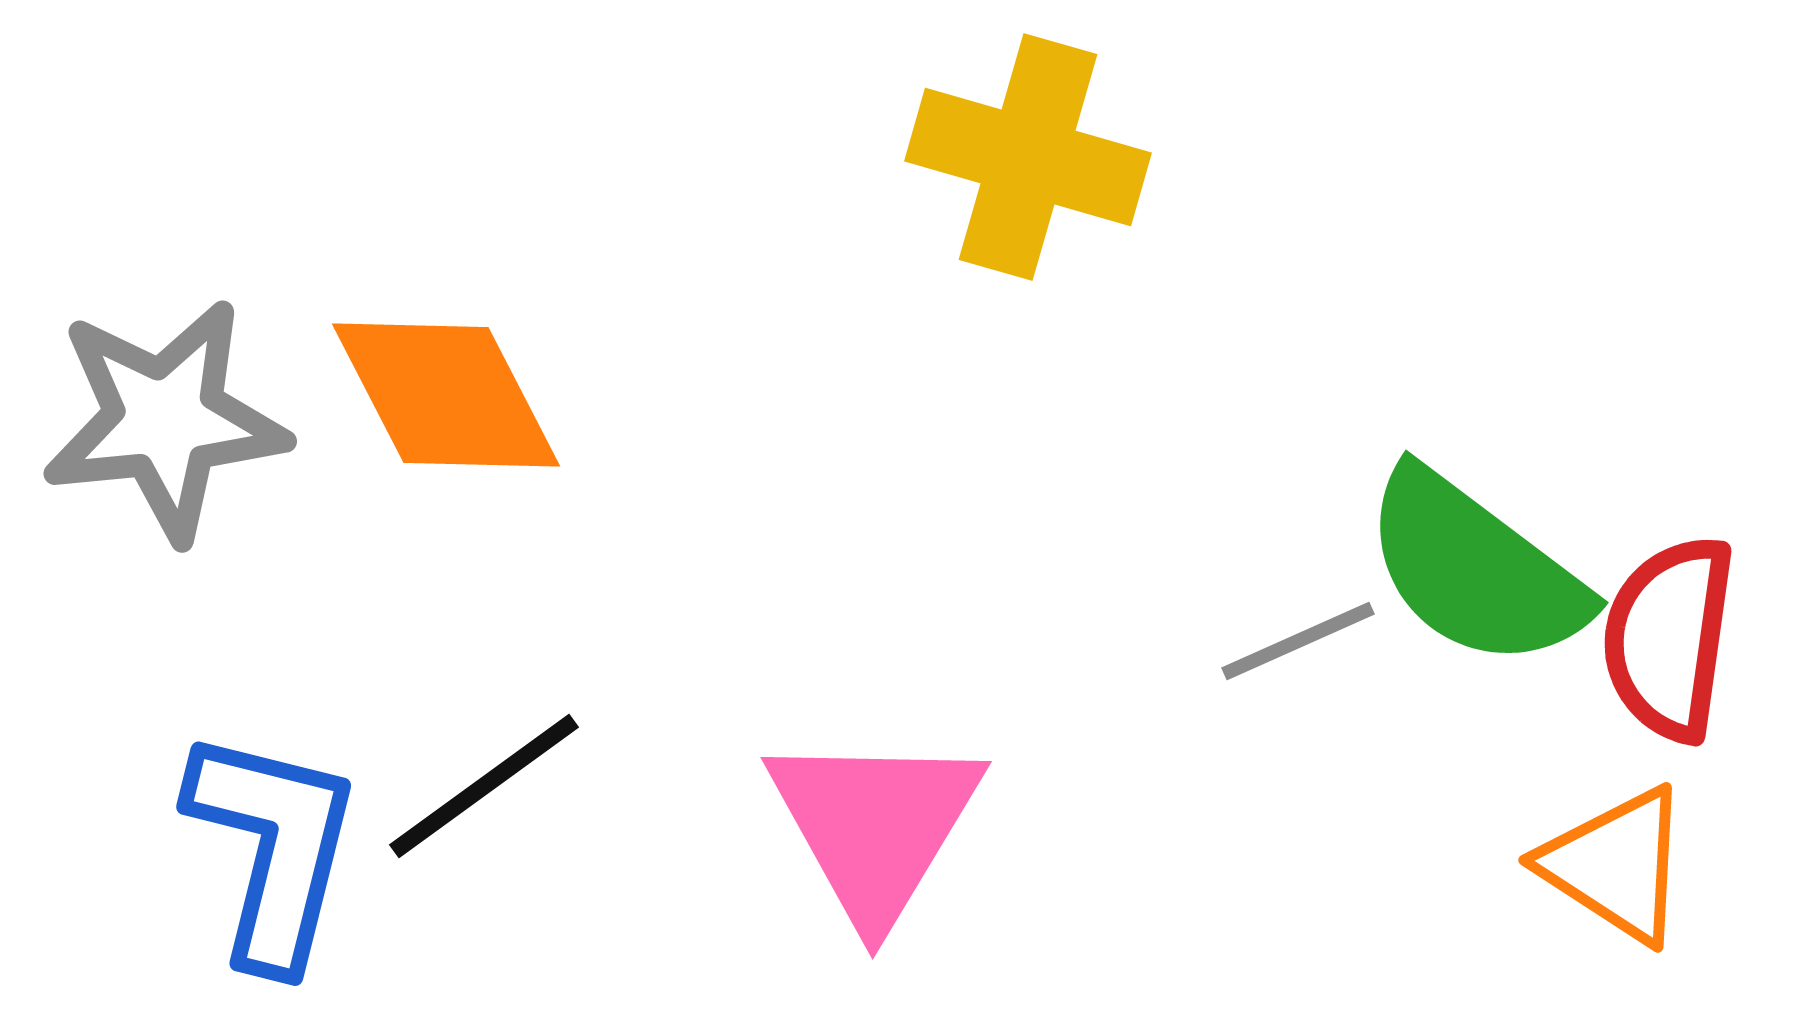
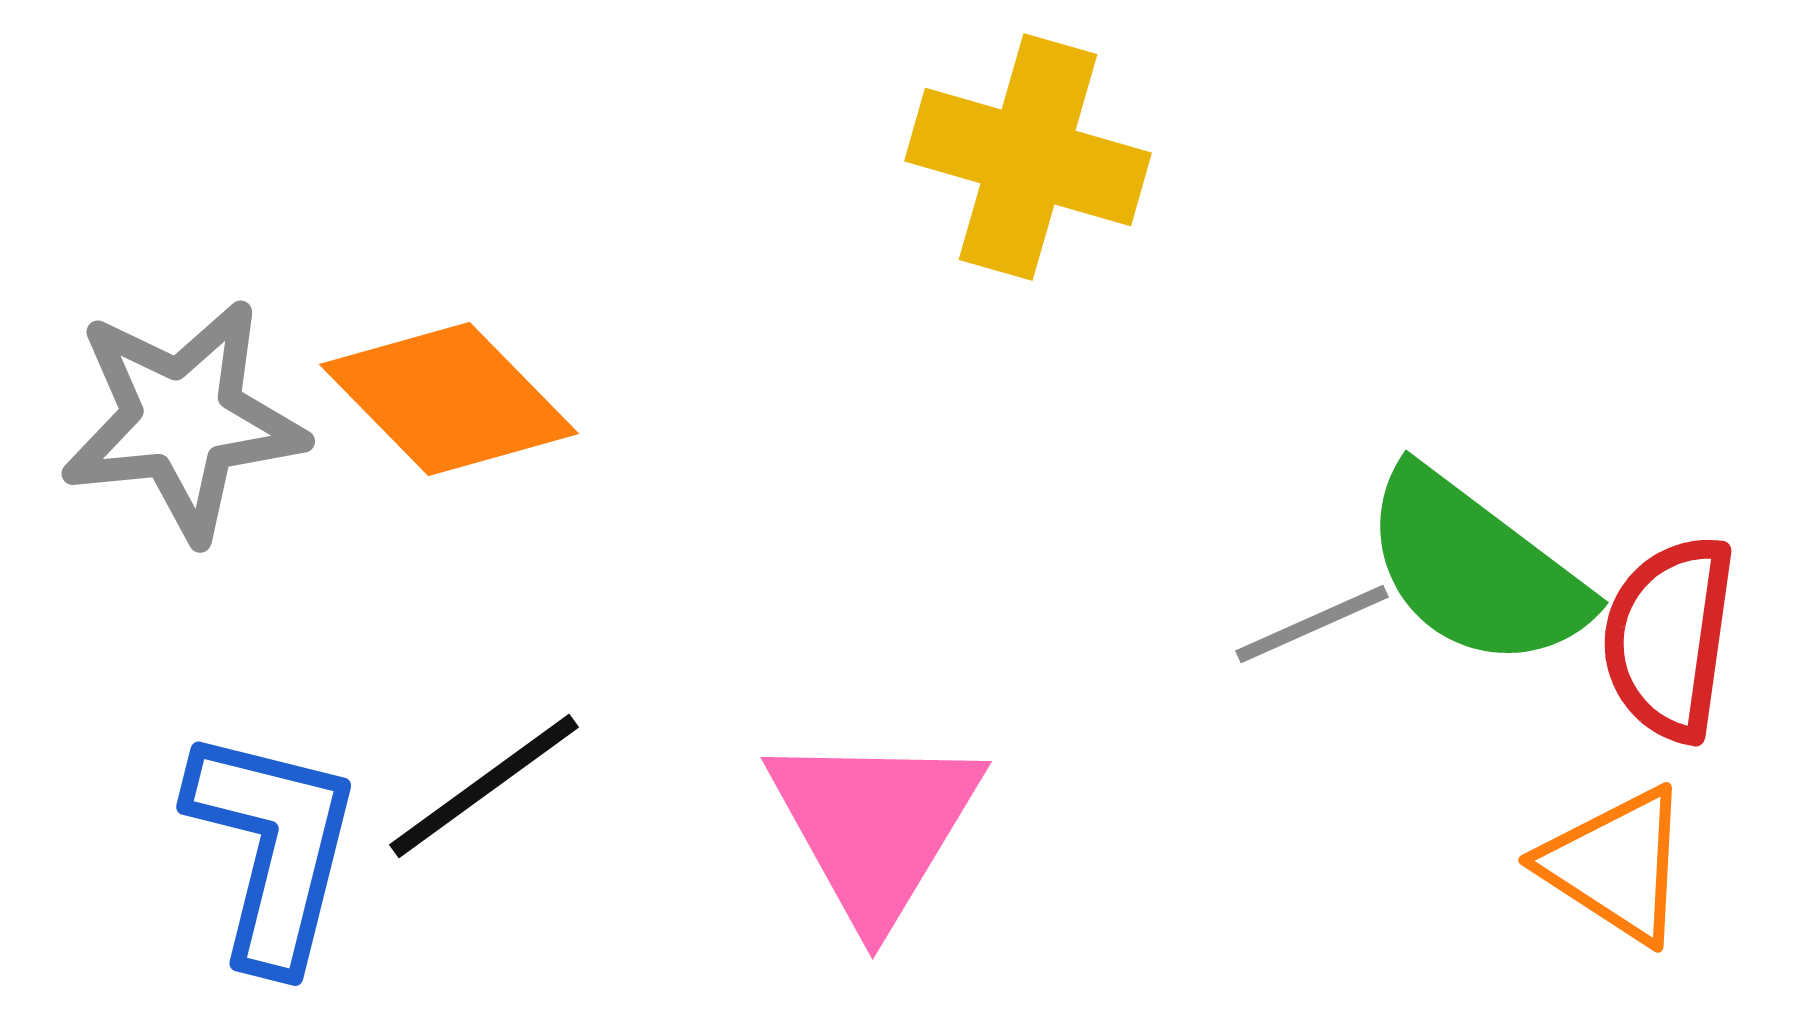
orange diamond: moved 3 px right, 4 px down; rotated 17 degrees counterclockwise
gray star: moved 18 px right
gray line: moved 14 px right, 17 px up
